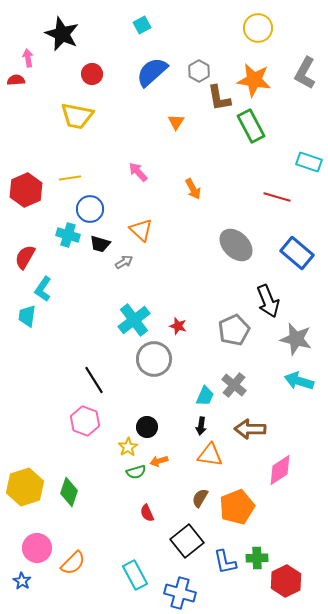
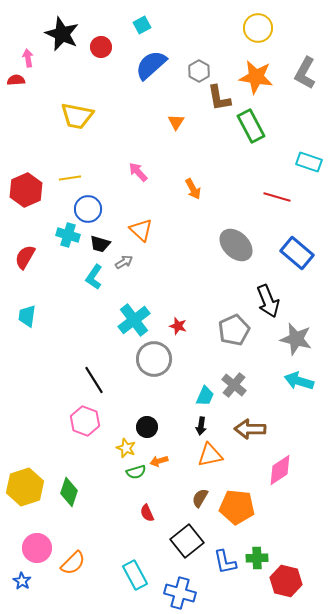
blue semicircle at (152, 72): moved 1 px left, 7 px up
red circle at (92, 74): moved 9 px right, 27 px up
orange star at (254, 80): moved 2 px right, 3 px up
blue circle at (90, 209): moved 2 px left
cyan L-shape at (43, 289): moved 51 px right, 12 px up
yellow star at (128, 447): moved 2 px left, 1 px down; rotated 18 degrees counterclockwise
orange triangle at (210, 455): rotated 20 degrees counterclockwise
orange pentagon at (237, 507): rotated 28 degrees clockwise
red hexagon at (286, 581): rotated 20 degrees counterclockwise
